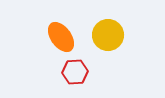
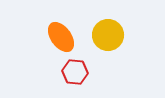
red hexagon: rotated 10 degrees clockwise
